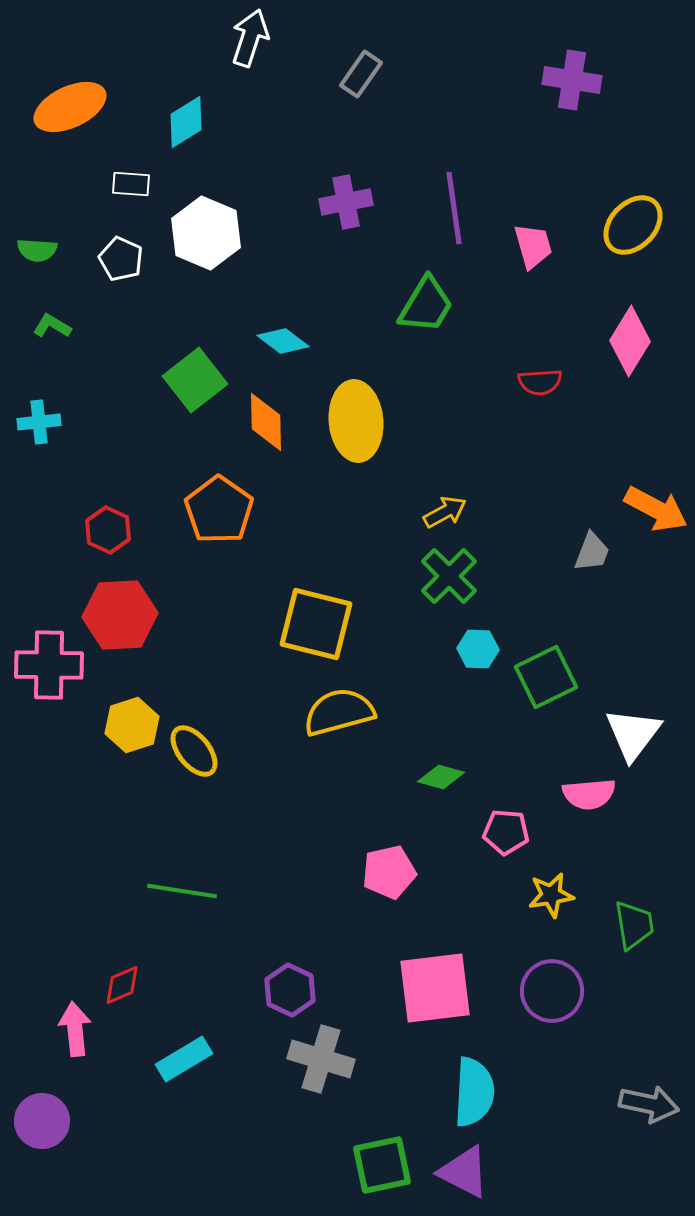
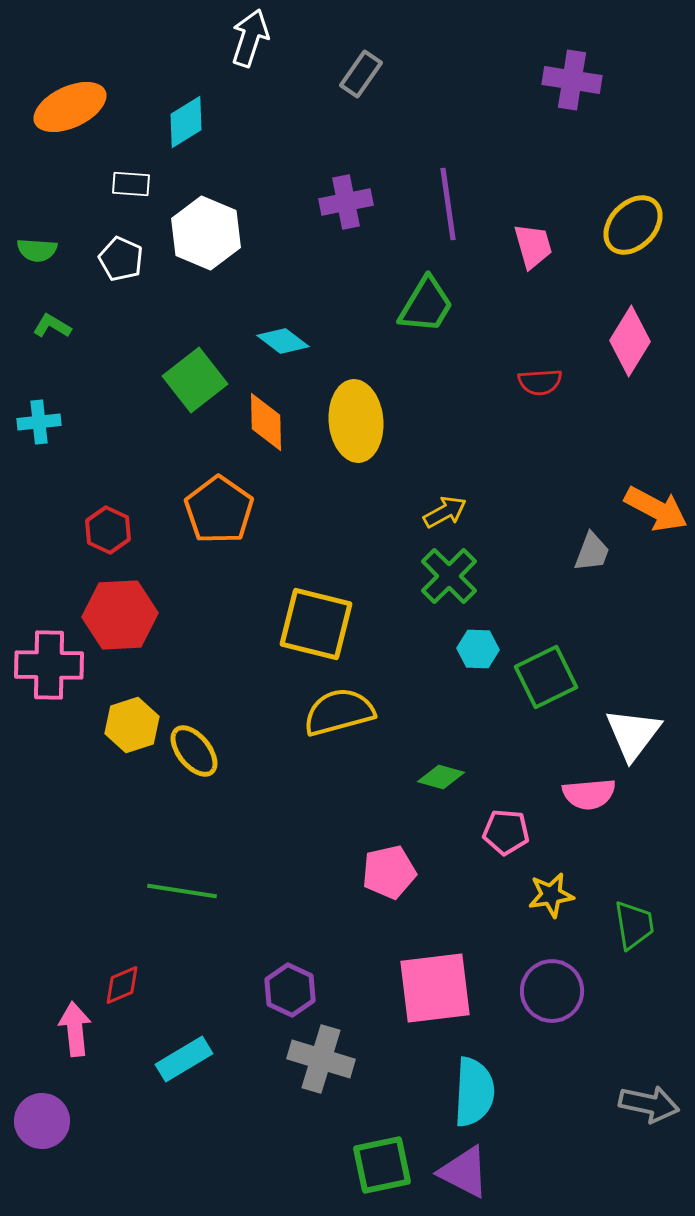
purple line at (454, 208): moved 6 px left, 4 px up
